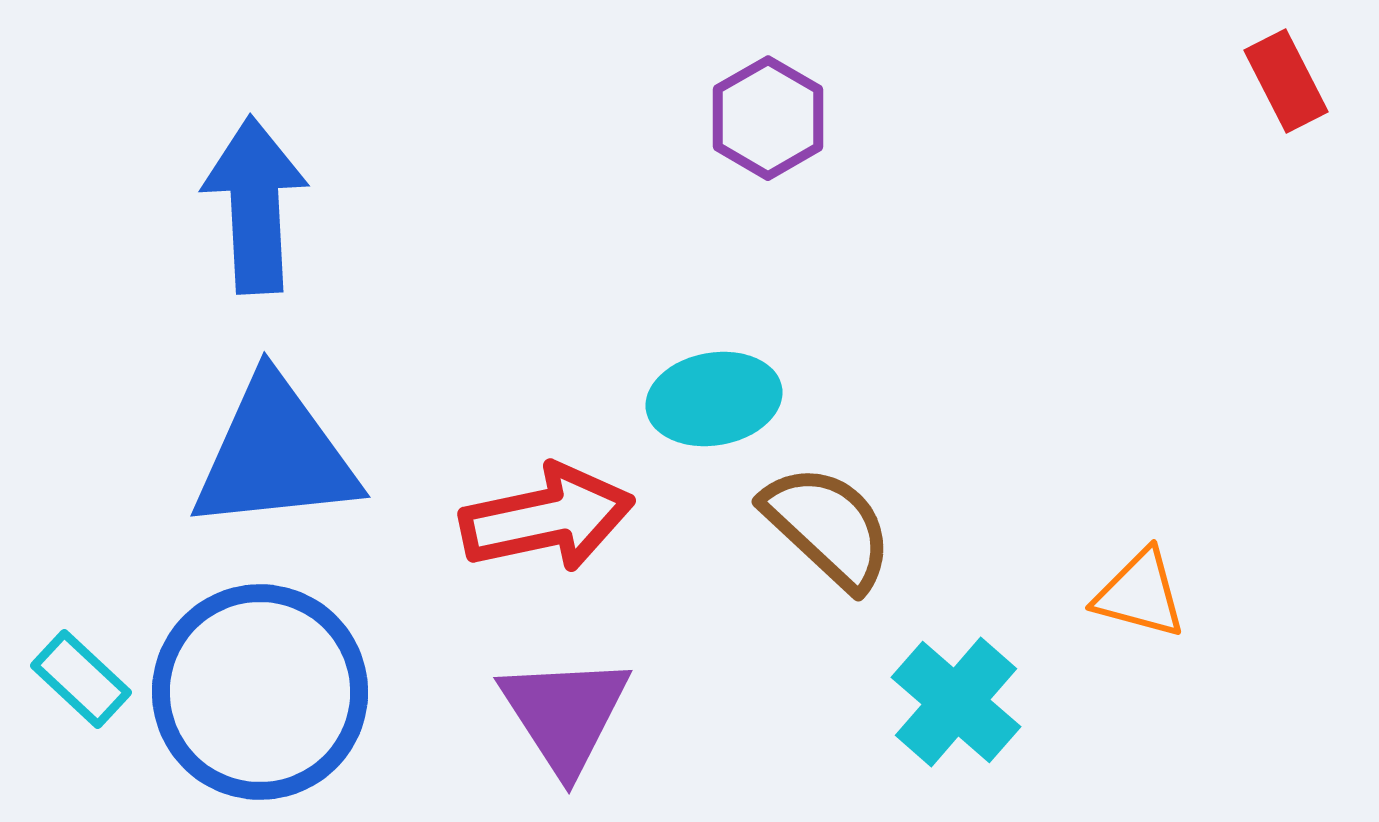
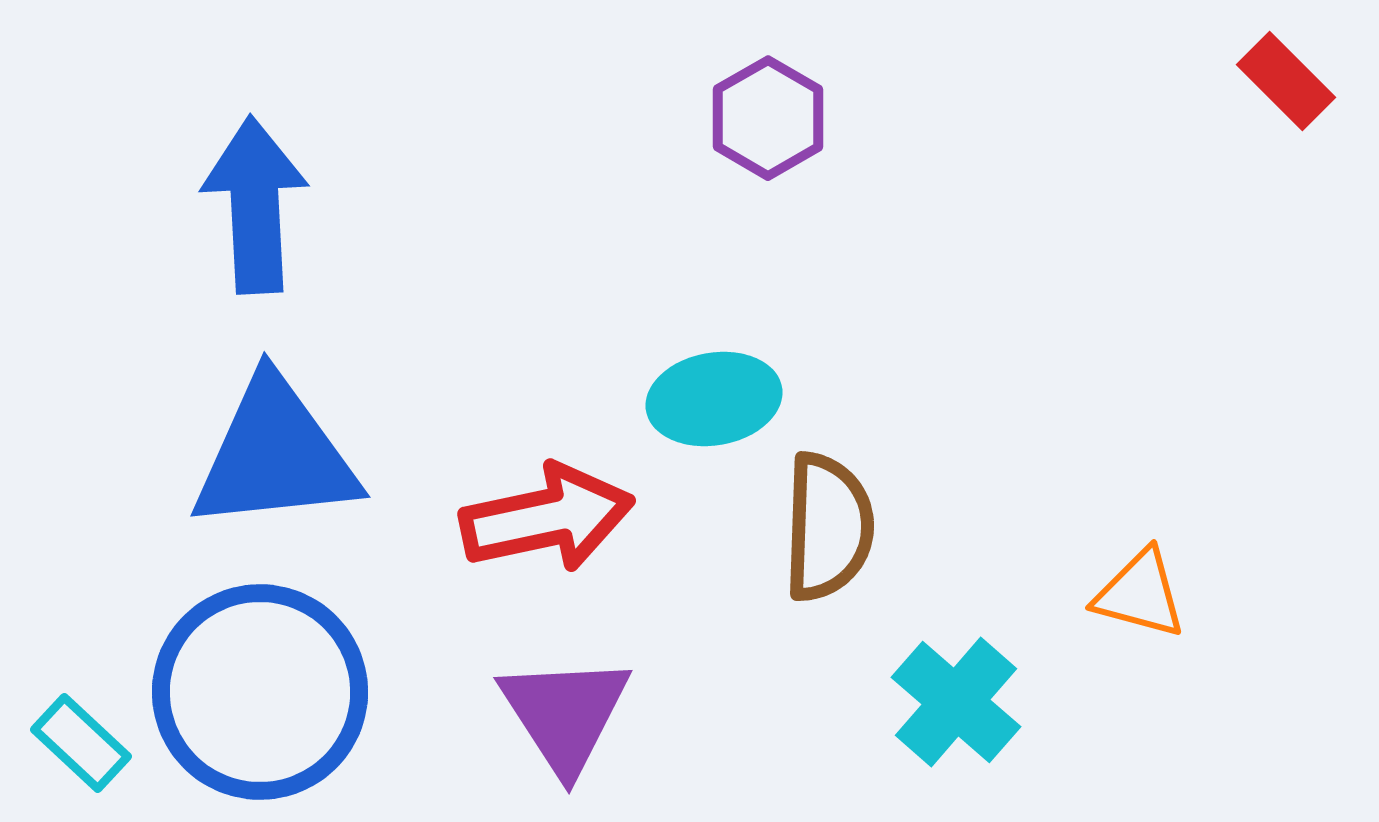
red rectangle: rotated 18 degrees counterclockwise
brown semicircle: rotated 49 degrees clockwise
cyan rectangle: moved 64 px down
